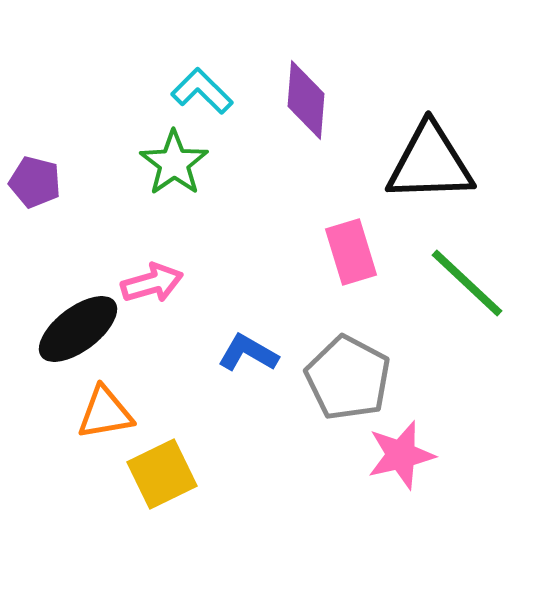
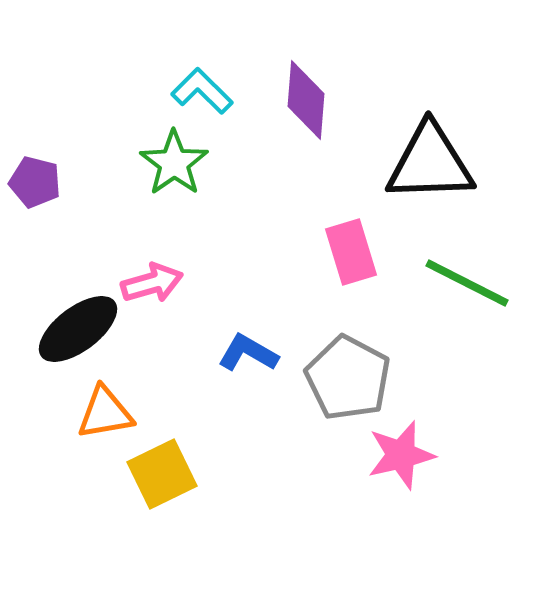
green line: rotated 16 degrees counterclockwise
